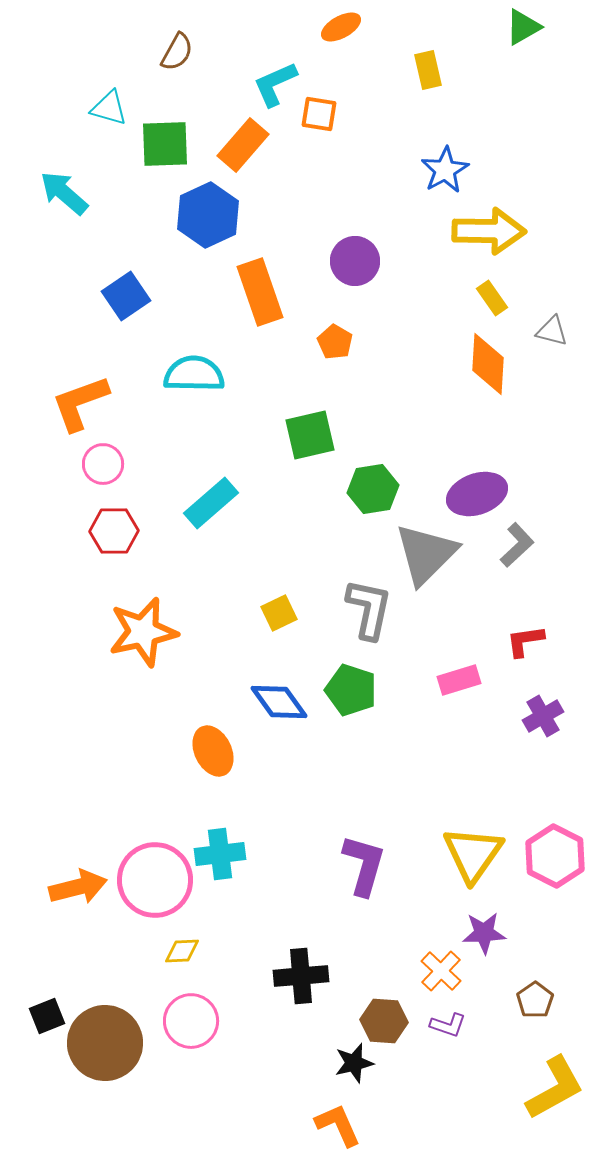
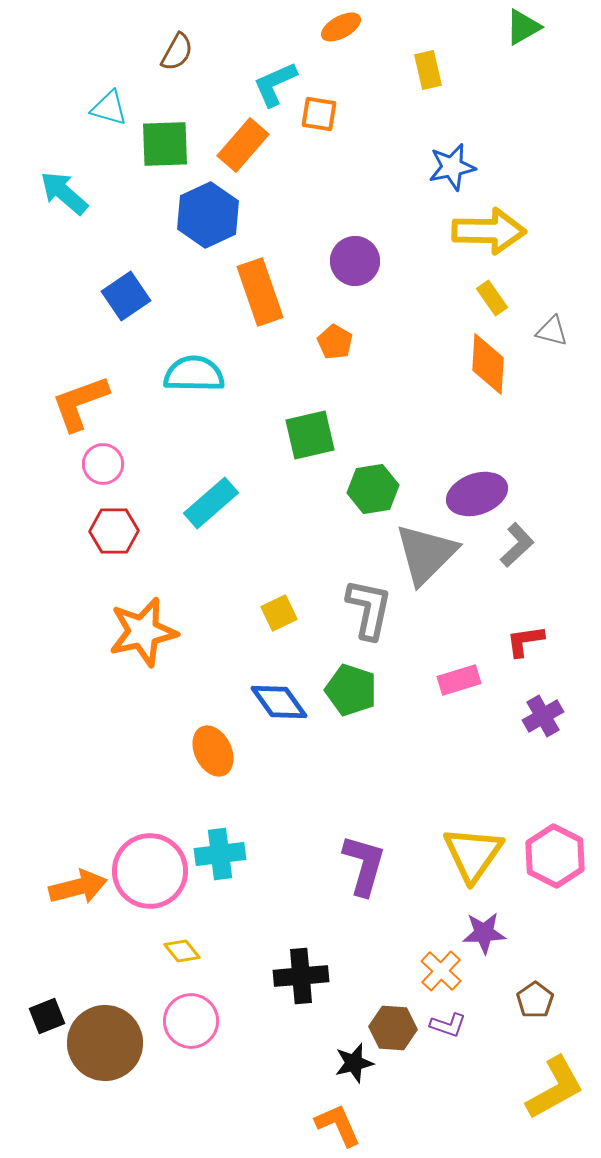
blue star at (445, 170): moved 7 px right, 3 px up; rotated 18 degrees clockwise
pink circle at (155, 880): moved 5 px left, 9 px up
yellow diamond at (182, 951): rotated 54 degrees clockwise
brown hexagon at (384, 1021): moved 9 px right, 7 px down
